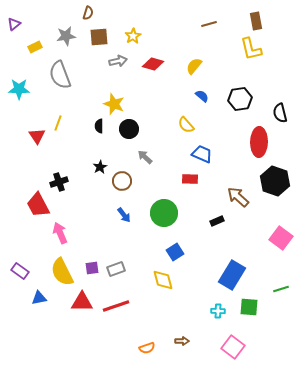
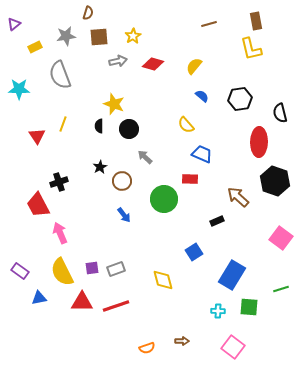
yellow line at (58, 123): moved 5 px right, 1 px down
green circle at (164, 213): moved 14 px up
blue square at (175, 252): moved 19 px right
